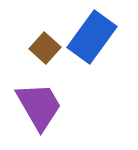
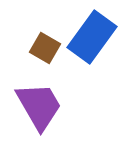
brown square: rotated 12 degrees counterclockwise
